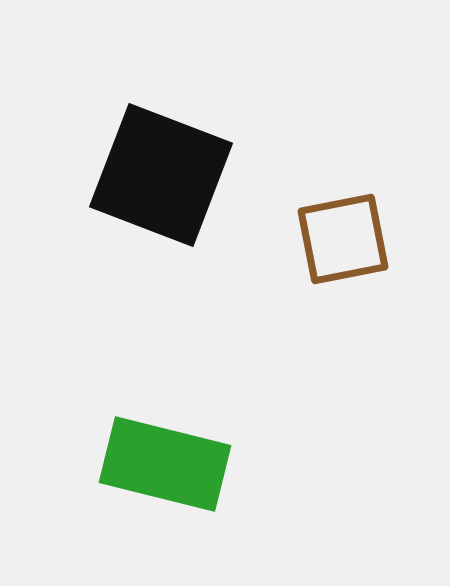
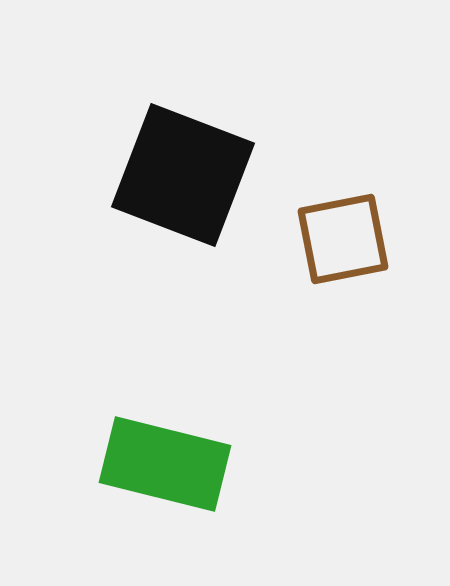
black square: moved 22 px right
